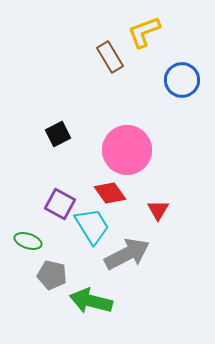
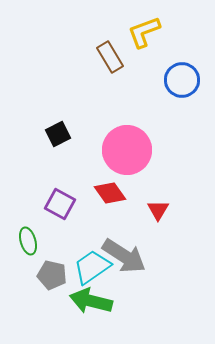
cyan trapezoid: moved 41 px down; rotated 93 degrees counterclockwise
green ellipse: rotated 56 degrees clockwise
gray arrow: moved 3 px left, 2 px down; rotated 60 degrees clockwise
